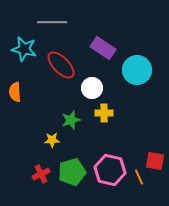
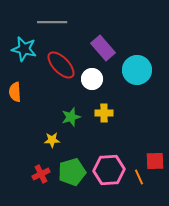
purple rectangle: rotated 15 degrees clockwise
white circle: moved 9 px up
green star: moved 3 px up
red square: rotated 12 degrees counterclockwise
pink hexagon: moved 1 px left; rotated 16 degrees counterclockwise
